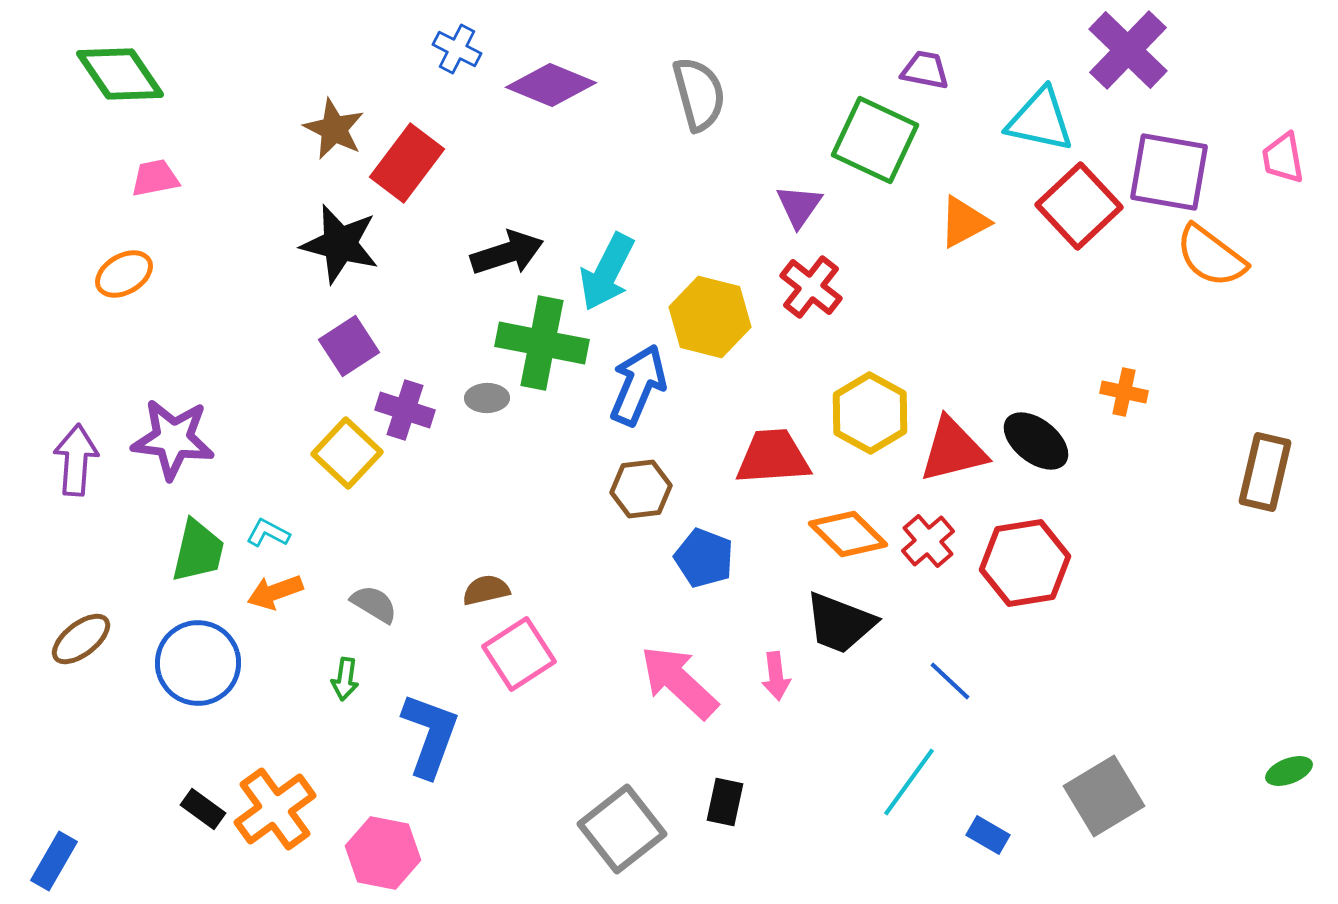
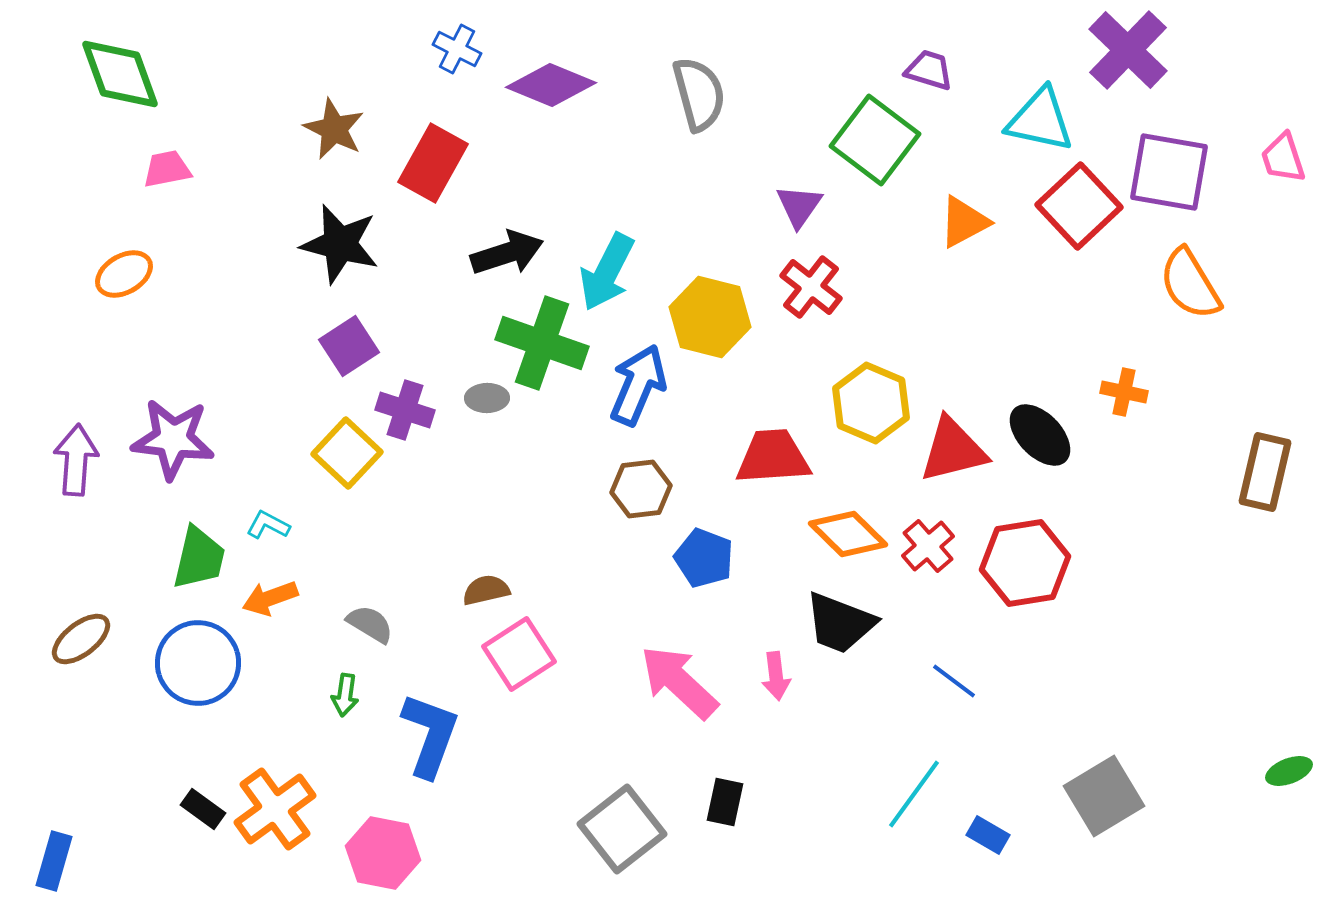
purple trapezoid at (925, 70): moved 4 px right; rotated 6 degrees clockwise
green diamond at (120, 74): rotated 14 degrees clockwise
green square at (875, 140): rotated 12 degrees clockwise
pink trapezoid at (1283, 158): rotated 8 degrees counterclockwise
red rectangle at (407, 163): moved 26 px right; rotated 8 degrees counterclockwise
pink trapezoid at (155, 178): moved 12 px right, 9 px up
orange semicircle at (1211, 256): moved 21 px left, 28 px down; rotated 22 degrees clockwise
green cross at (542, 343): rotated 8 degrees clockwise
yellow hexagon at (870, 413): moved 1 px right, 10 px up; rotated 6 degrees counterclockwise
black ellipse at (1036, 441): moved 4 px right, 6 px up; rotated 8 degrees clockwise
cyan L-shape at (268, 533): moved 8 px up
red cross at (928, 541): moved 5 px down
green trapezoid at (198, 551): moved 1 px right, 7 px down
orange arrow at (275, 592): moved 5 px left, 6 px down
gray semicircle at (374, 604): moved 4 px left, 20 px down
green arrow at (345, 679): moved 16 px down
blue line at (950, 681): moved 4 px right; rotated 6 degrees counterclockwise
cyan line at (909, 782): moved 5 px right, 12 px down
blue rectangle at (54, 861): rotated 14 degrees counterclockwise
